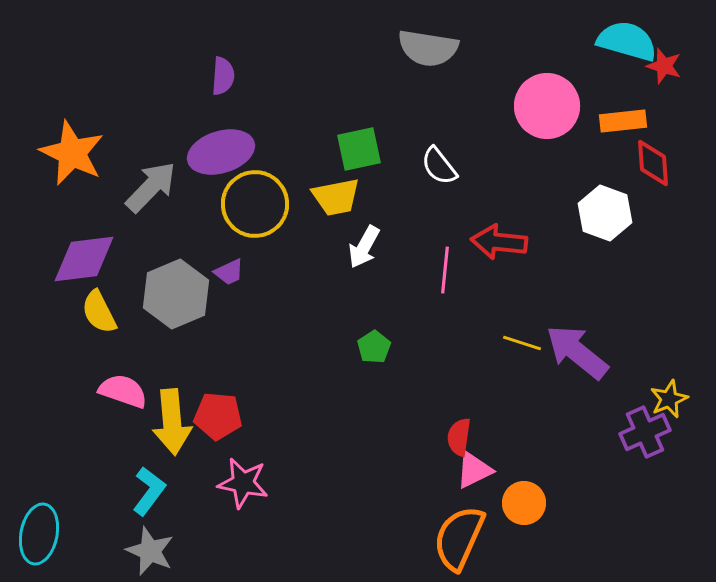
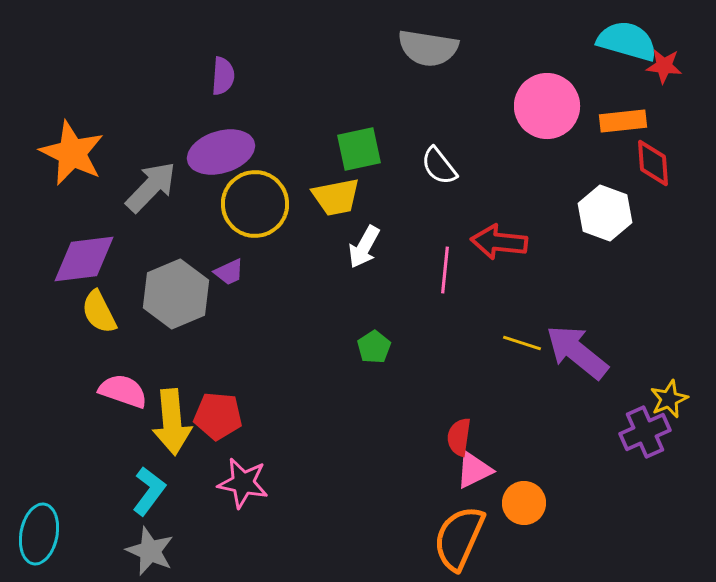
red star: rotated 12 degrees counterclockwise
